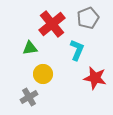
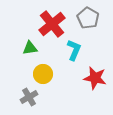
gray pentagon: rotated 20 degrees counterclockwise
cyan L-shape: moved 3 px left
